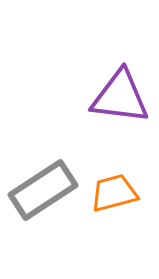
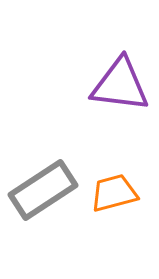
purple triangle: moved 12 px up
